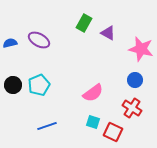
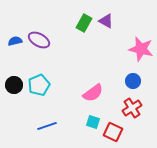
purple triangle: moved 2 px left, 12 px up
blue semicircle: moved 5 px right, 2 px up
blue circle: moved 2 px left, 1 px down
black circle: moved 1 px right
red cross: rotated 24 degrees clockwise
